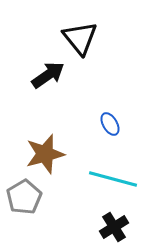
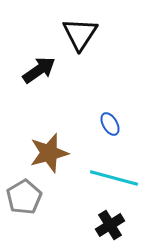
black triangle: moved 4 px up; rotated 12 degrees clockwise
black arrow: moved 9 px left, 5 px up
brown star: moved 4 px right, 1 px up
cyan line: moved 1 px right, 1 px up
black cross: moved 4 px left, 2 px up
